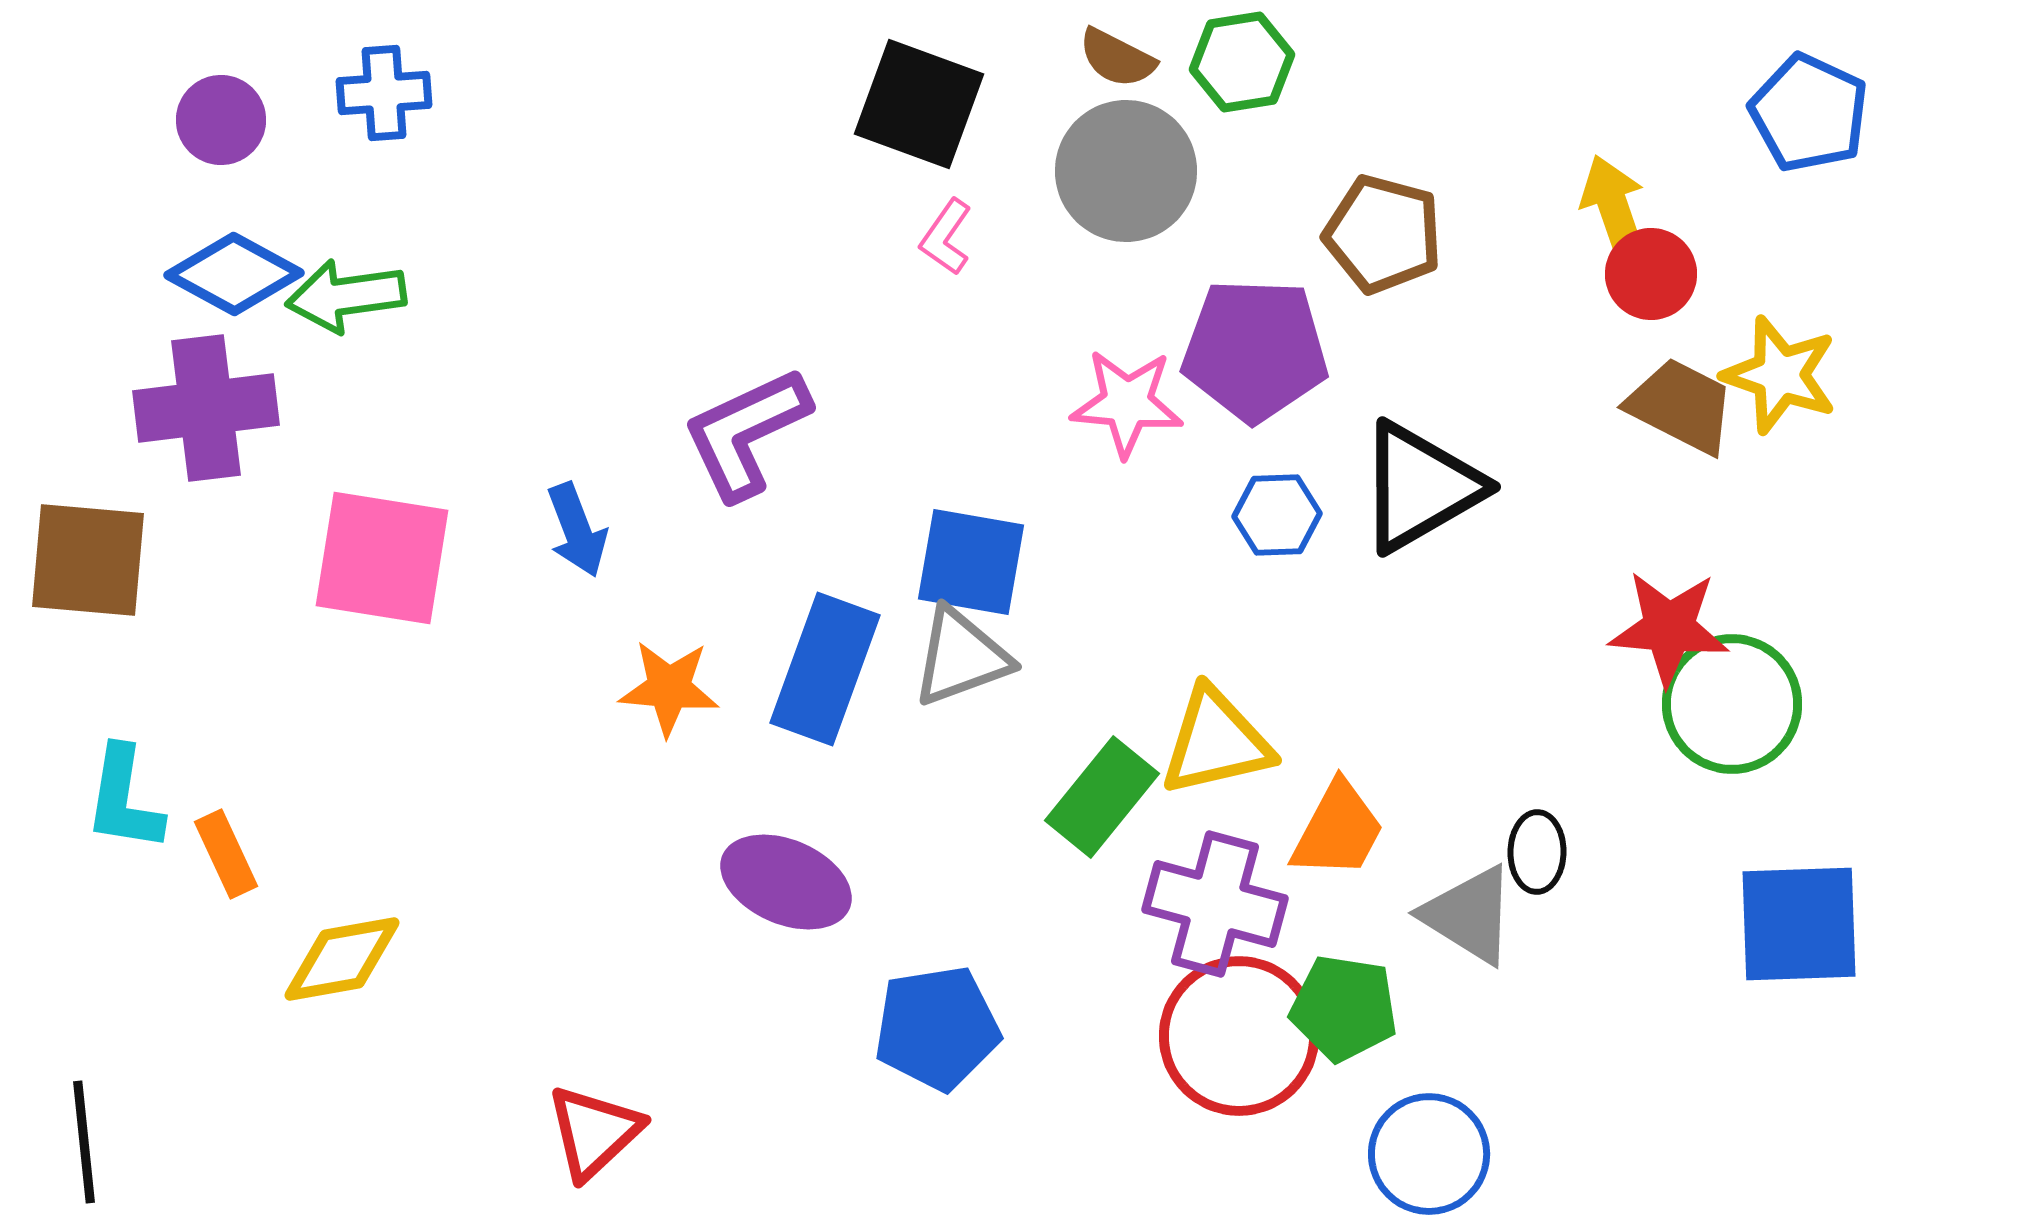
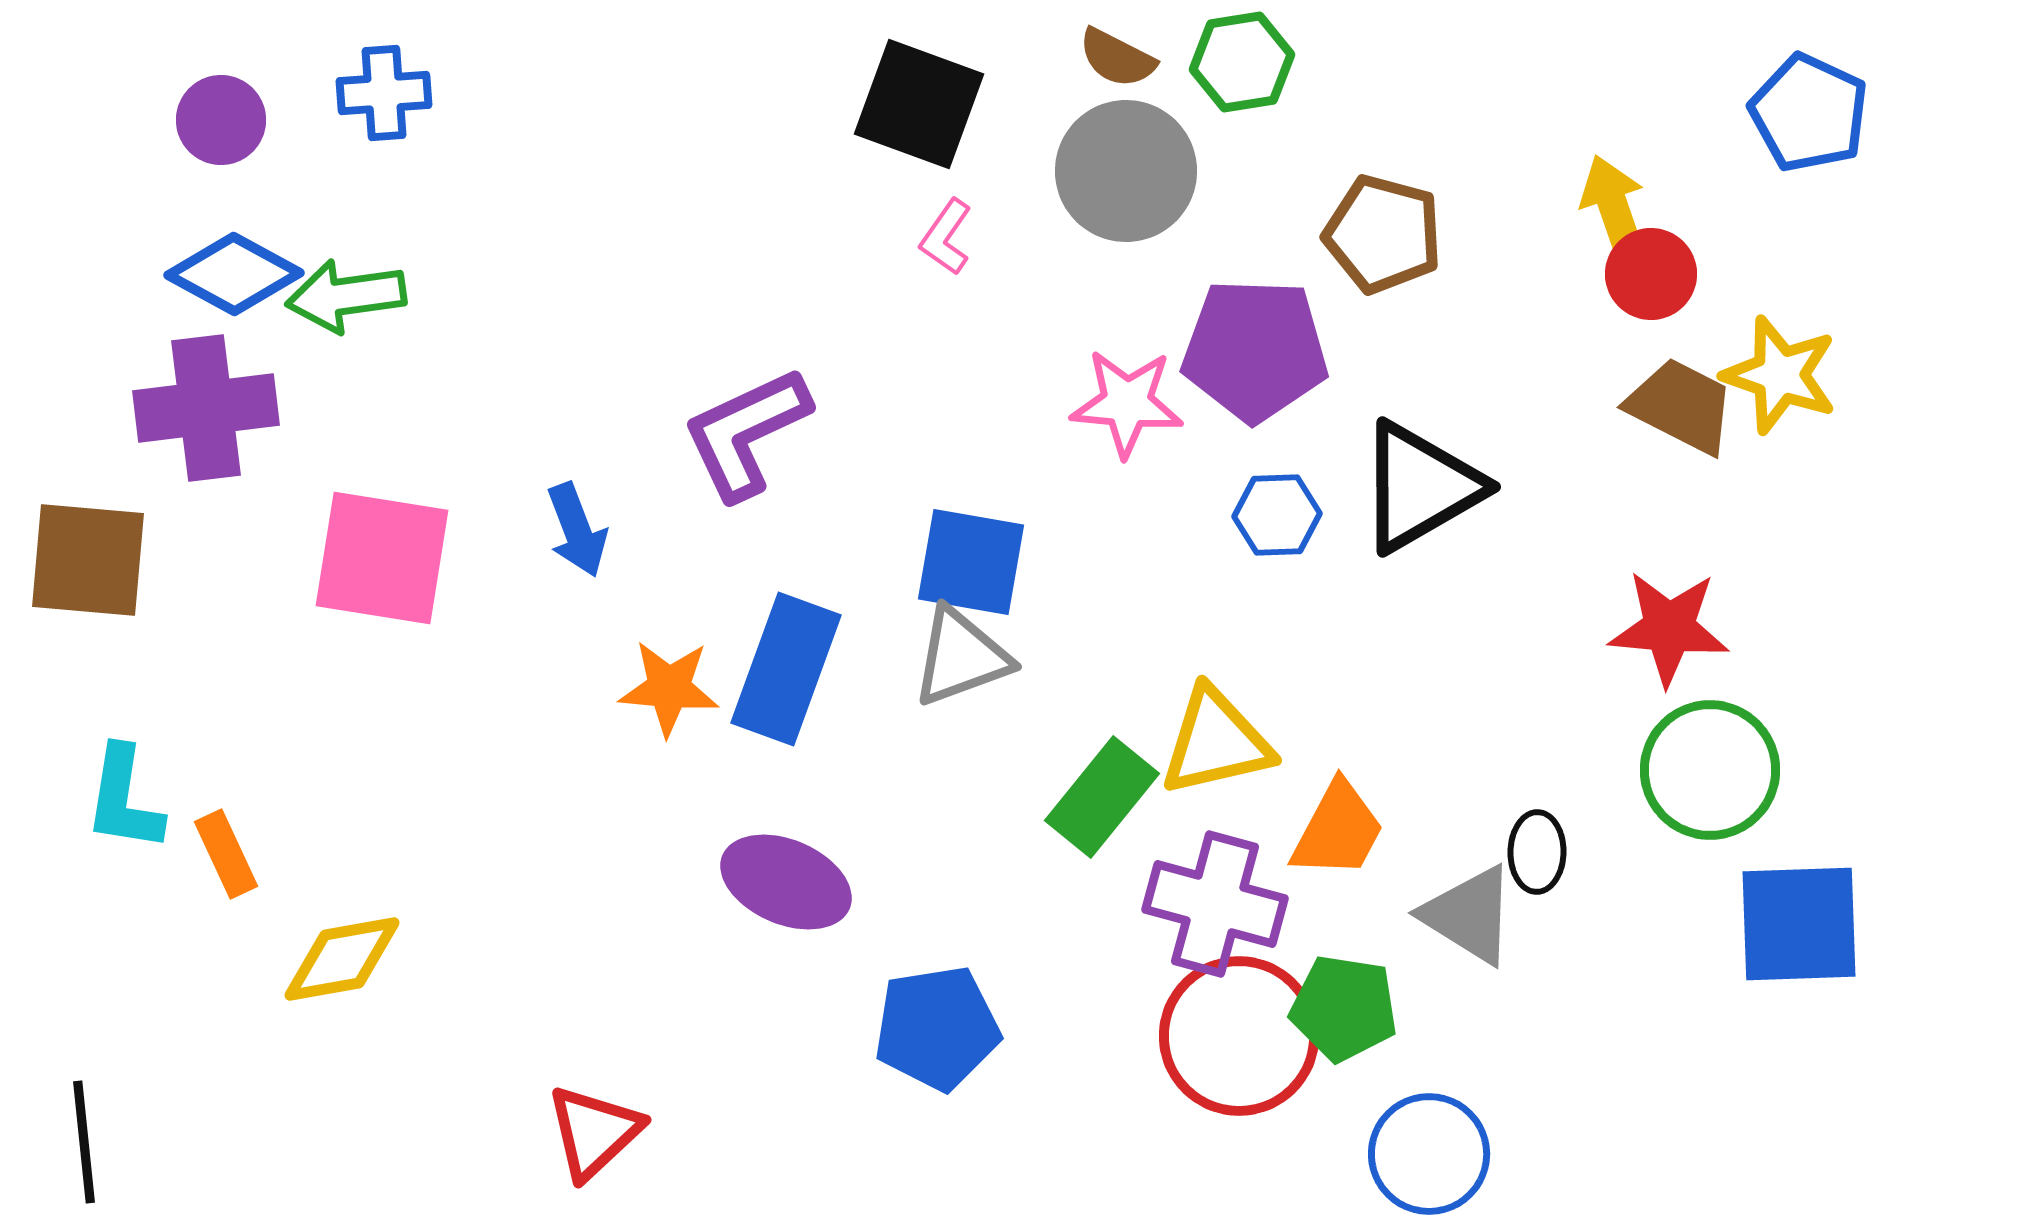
blue rectangle at (825, 669): moved 39 px left
green circle at (1732, 704): moved 22 px left, 66 px down
